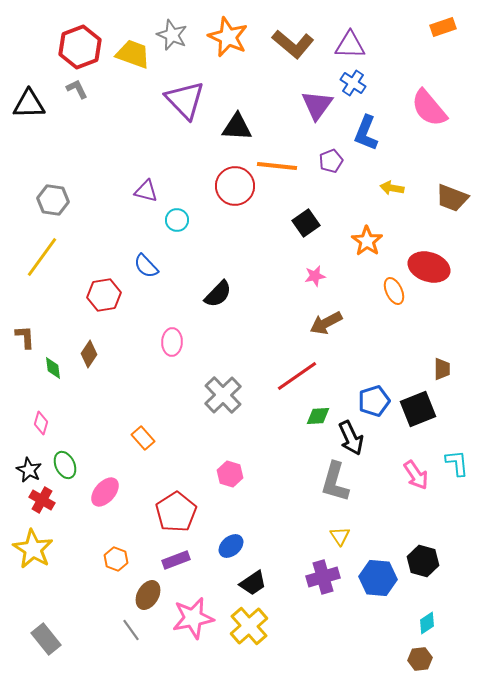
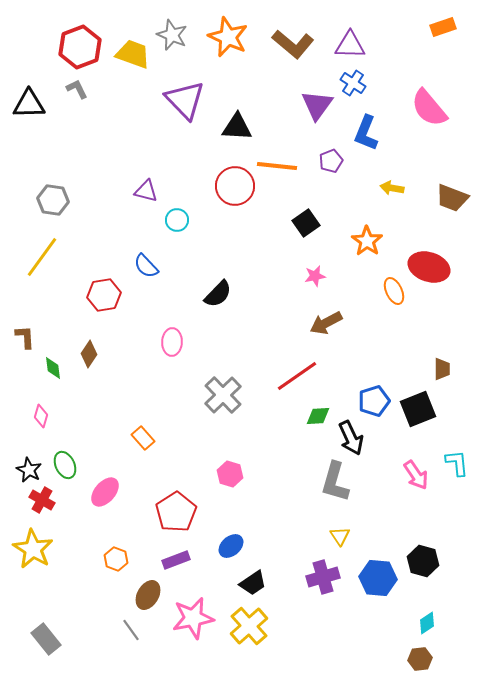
pink diamond at (41, 423): moved 7 px up
